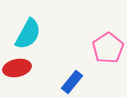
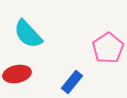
cyan semicircle: rotated 108 degrees clockwise
red ellipse: moved 6 px down
